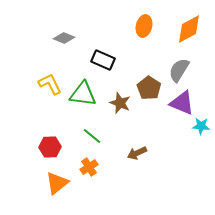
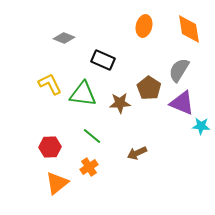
orange diamond: rotated 72 degrees counterclockwise
brown star: rotated 25 degrees counterclockwise
